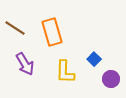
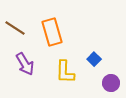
purple circle: moved 4 px down
